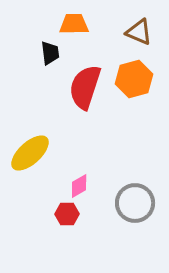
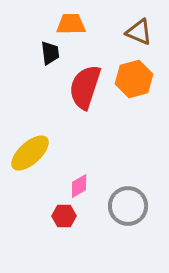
orange trapezoid: moved 3 px left
gray circle: moved 7 px left, 3 px down
red hexagon: moved 3 px left, 2 px down
